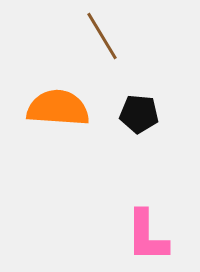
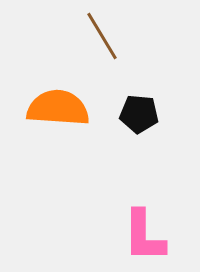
pink L-shape: moved 3 px left
